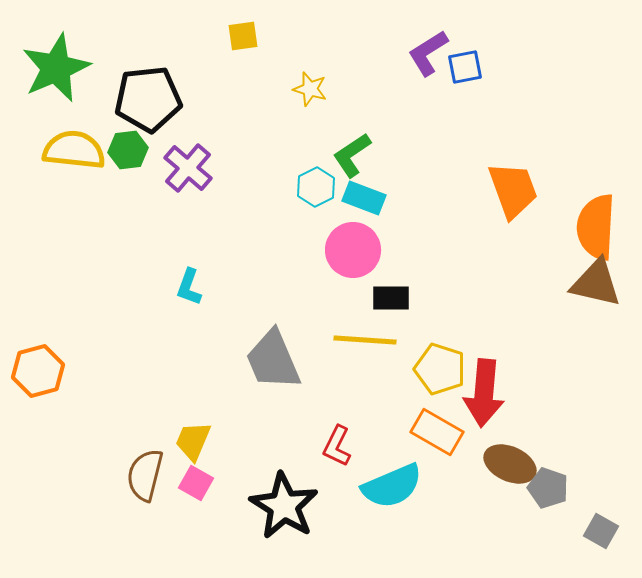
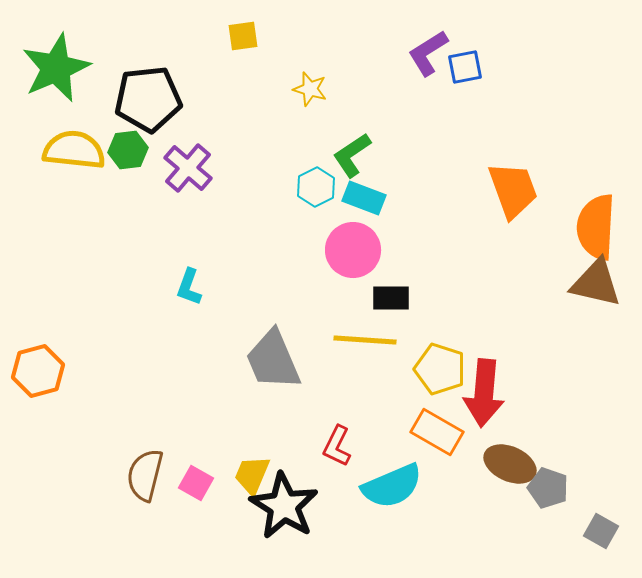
yellow trapezoid: moved 59 px right, 34 px down
